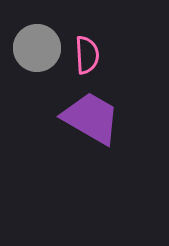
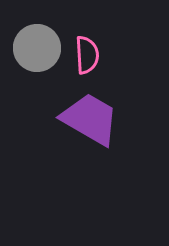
purple trapezoid: moved 1 px left, 1 px down
